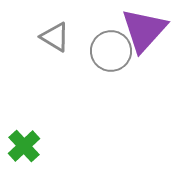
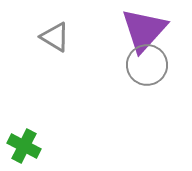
gray circle: moved 36 px right, 14 px down
green cross: rotated 20 degrees counterclockwise
